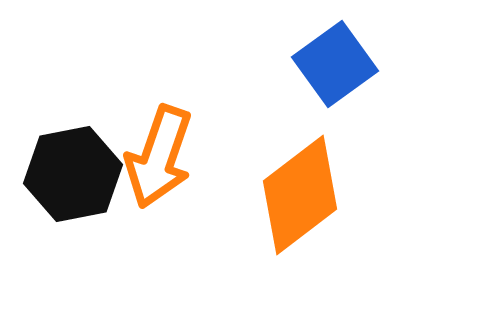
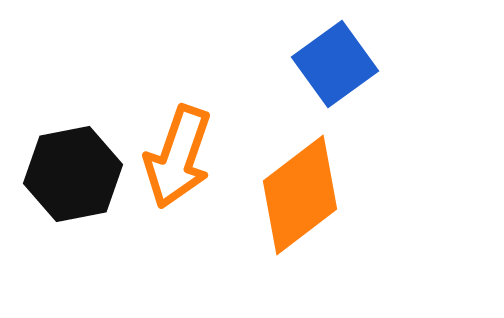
orange arrow: moved 19 px right
